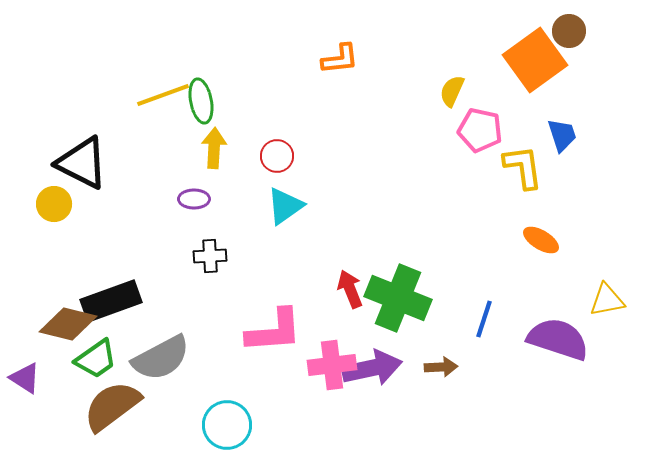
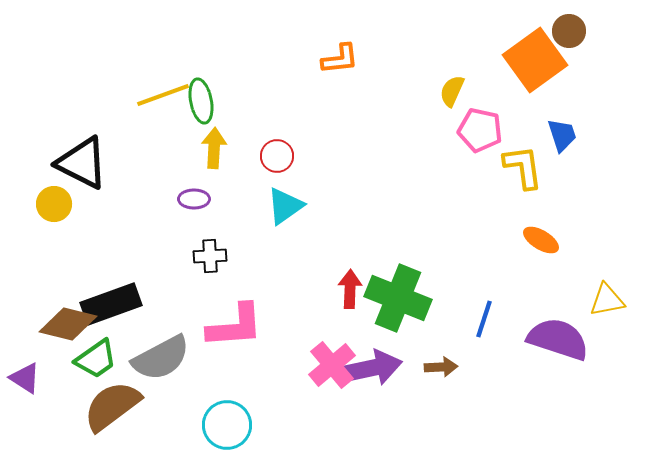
red arrow: rotated 24 degrees clockwise
black rectangle: moved 3 px down
pink L-shape: moved 39 px left, 5 px up
pink cross: rotated 33 degrees counterclockwise
